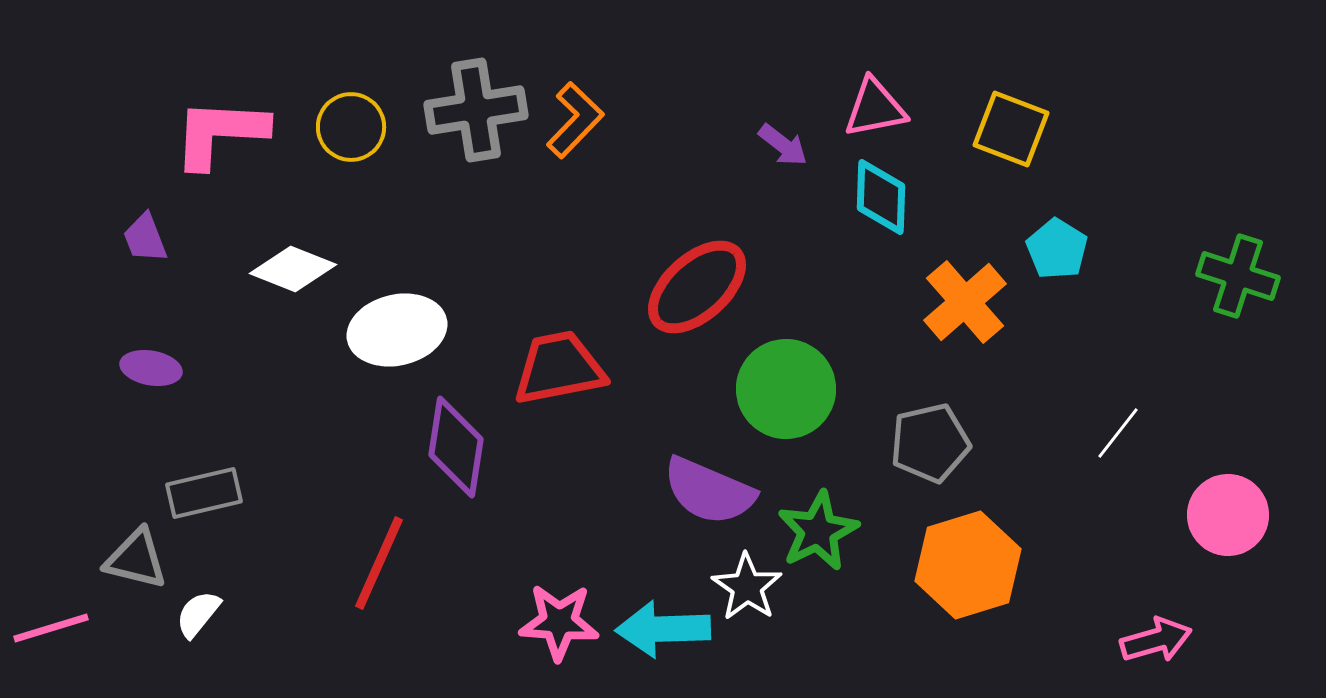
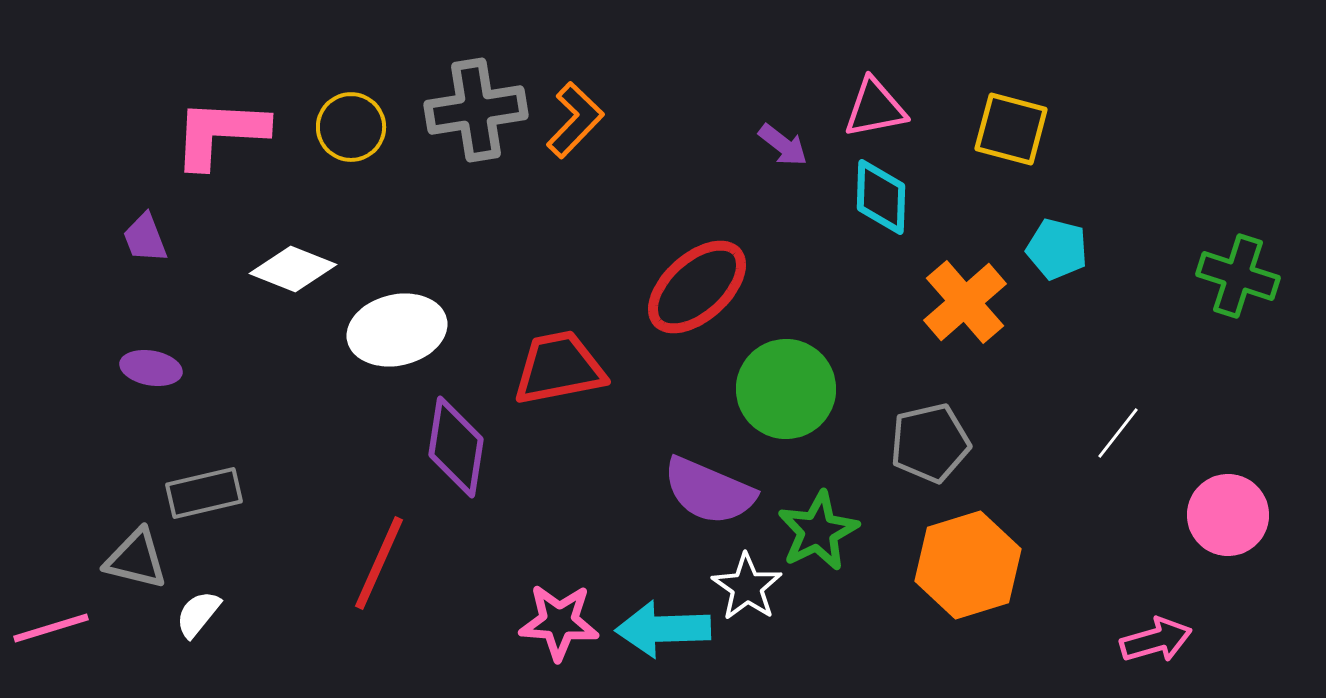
yellow square: rotated 6 degrees counterclockwise
cyan pentagon: rotated 18 degrees counterclockwise
